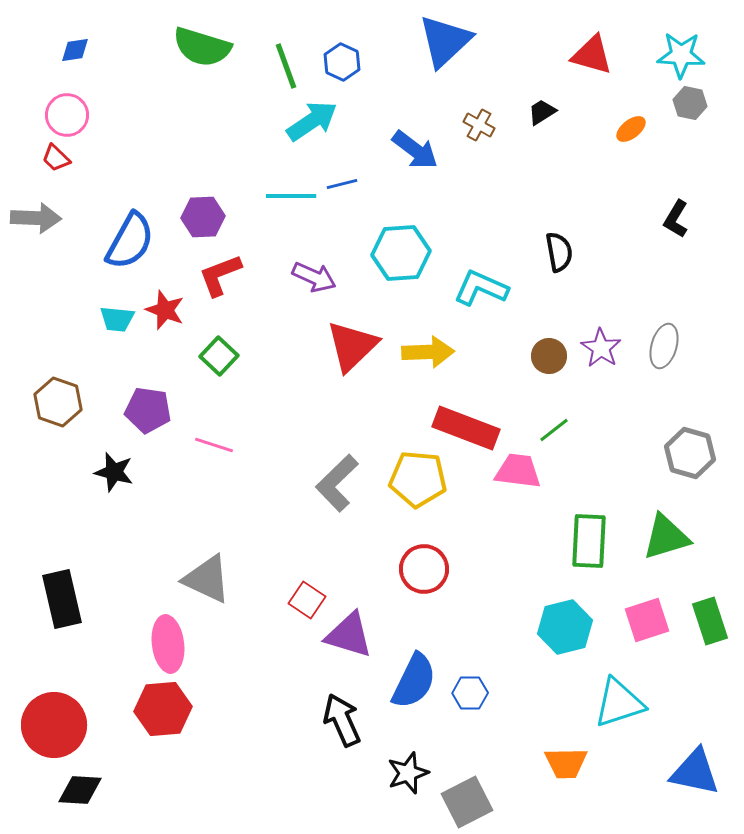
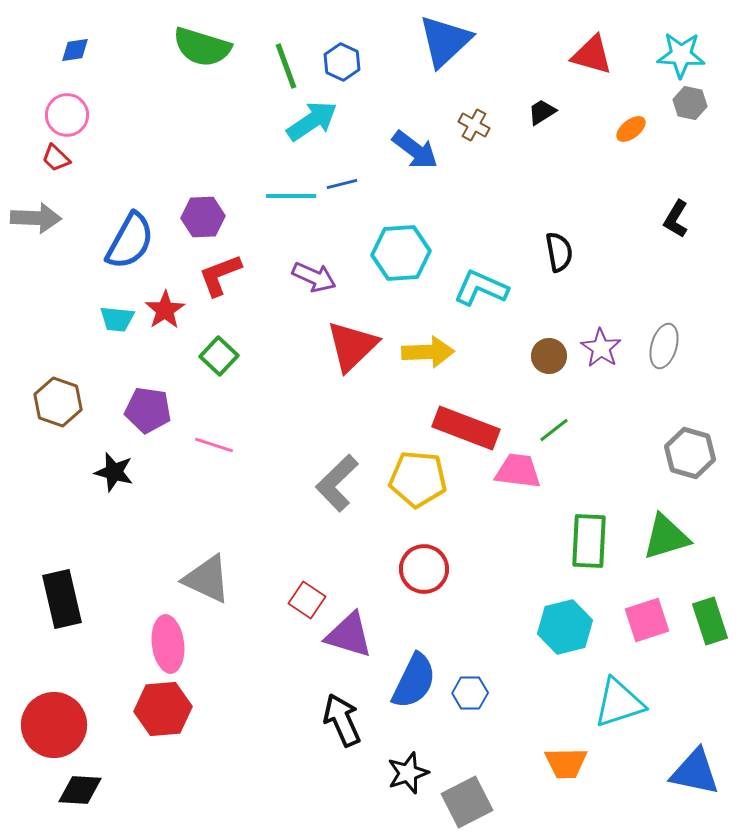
brown cross at (479, 125): moved 5 px left
red star at (165, 310): rotated 18 degrees clockwise
